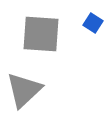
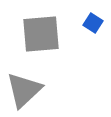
gray square: rotated 9 degrees counterclockwise
